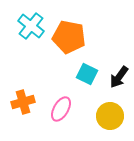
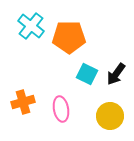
orange pentagon: rotated 12 degrees counterclockwise
black arrow: moved 3 px left, 3 px up
pink ellipse: rotated 40 degrees counterclockwise
